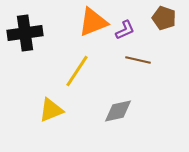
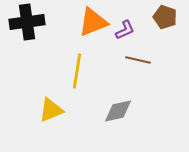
brown pentagon: moved 1 px right, 1 px up
black cross: moved 2 px right, 11 px up
yellow line: rotated 24 degrees counterclockwise
